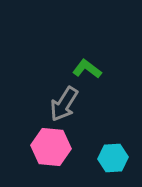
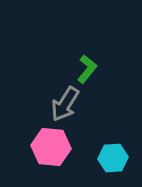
green L-shape: rotated 92 degrees clockwise
gray arrow: moved 1 px right
